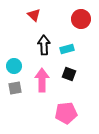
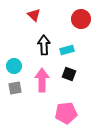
cyan rectangle: moved 1 px down
